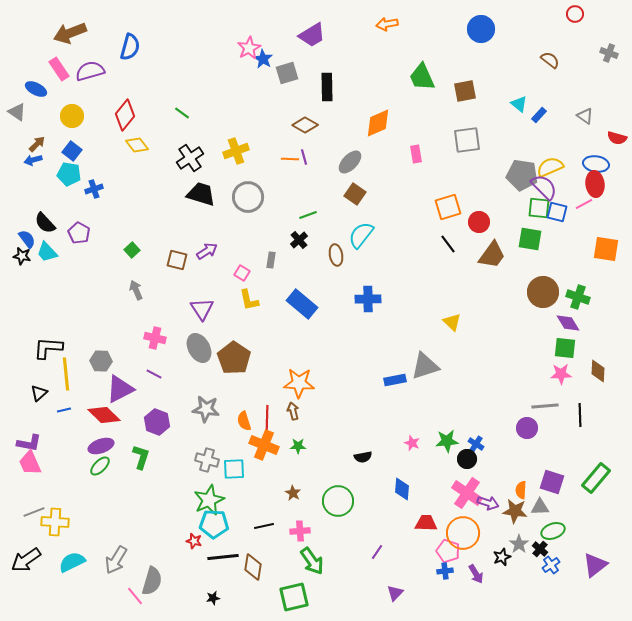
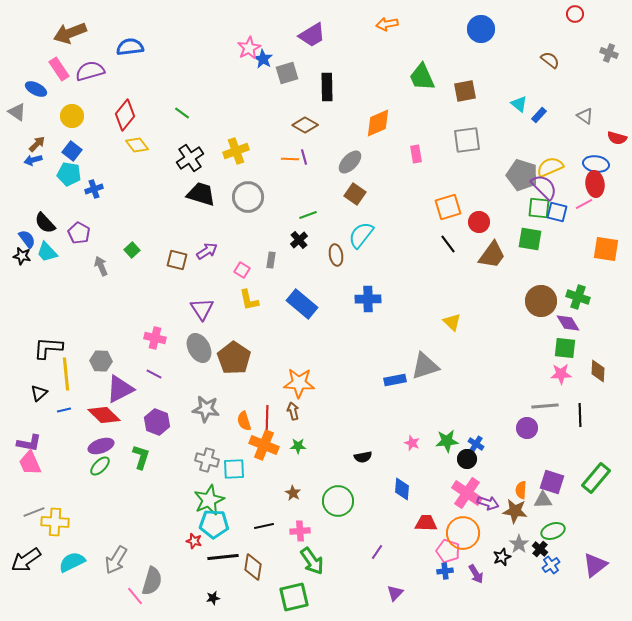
blue semicircle at (130, 47): rotated 112 degrees counterclockwise
gray pentagon at (522, 175): rotated 8 degrees clockwise
pink square at (242, 273): moved 3 px up
gray arrow at (136, 290): moved 35 px left, 24 px up
brown circle at (543, 292): moved 2 px left, 9 px down
gray triangle at (540, 507): moved 3 px right, 7 px up
